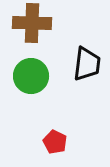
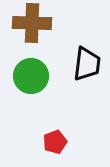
red pentagon: rotated 25 degrees clockwise
